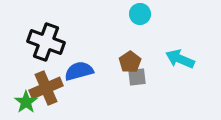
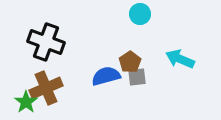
blue semicircle: moved 27 px right, 5 px down
